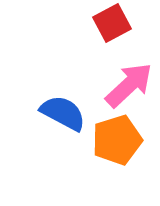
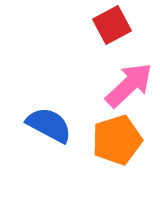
red square: moved 2 px down
blue semicircle: moved 14 px left, 12 px down
